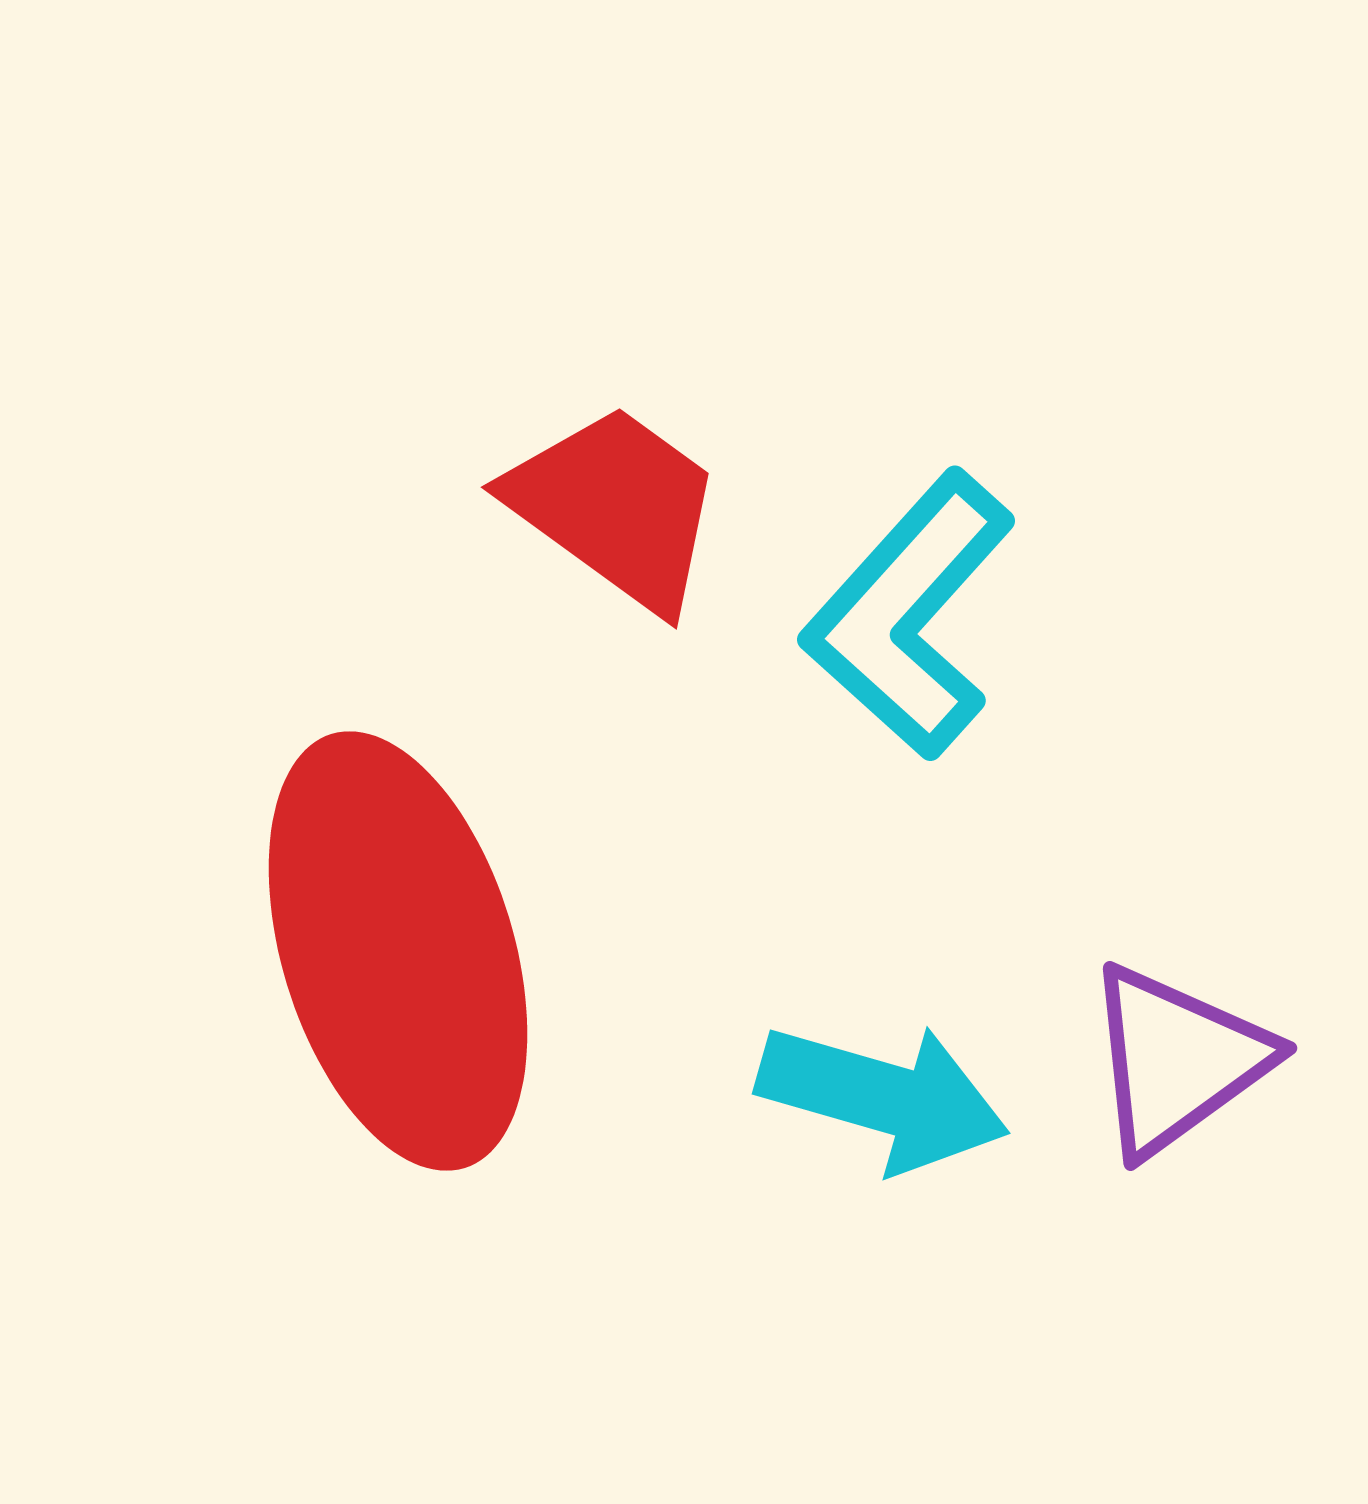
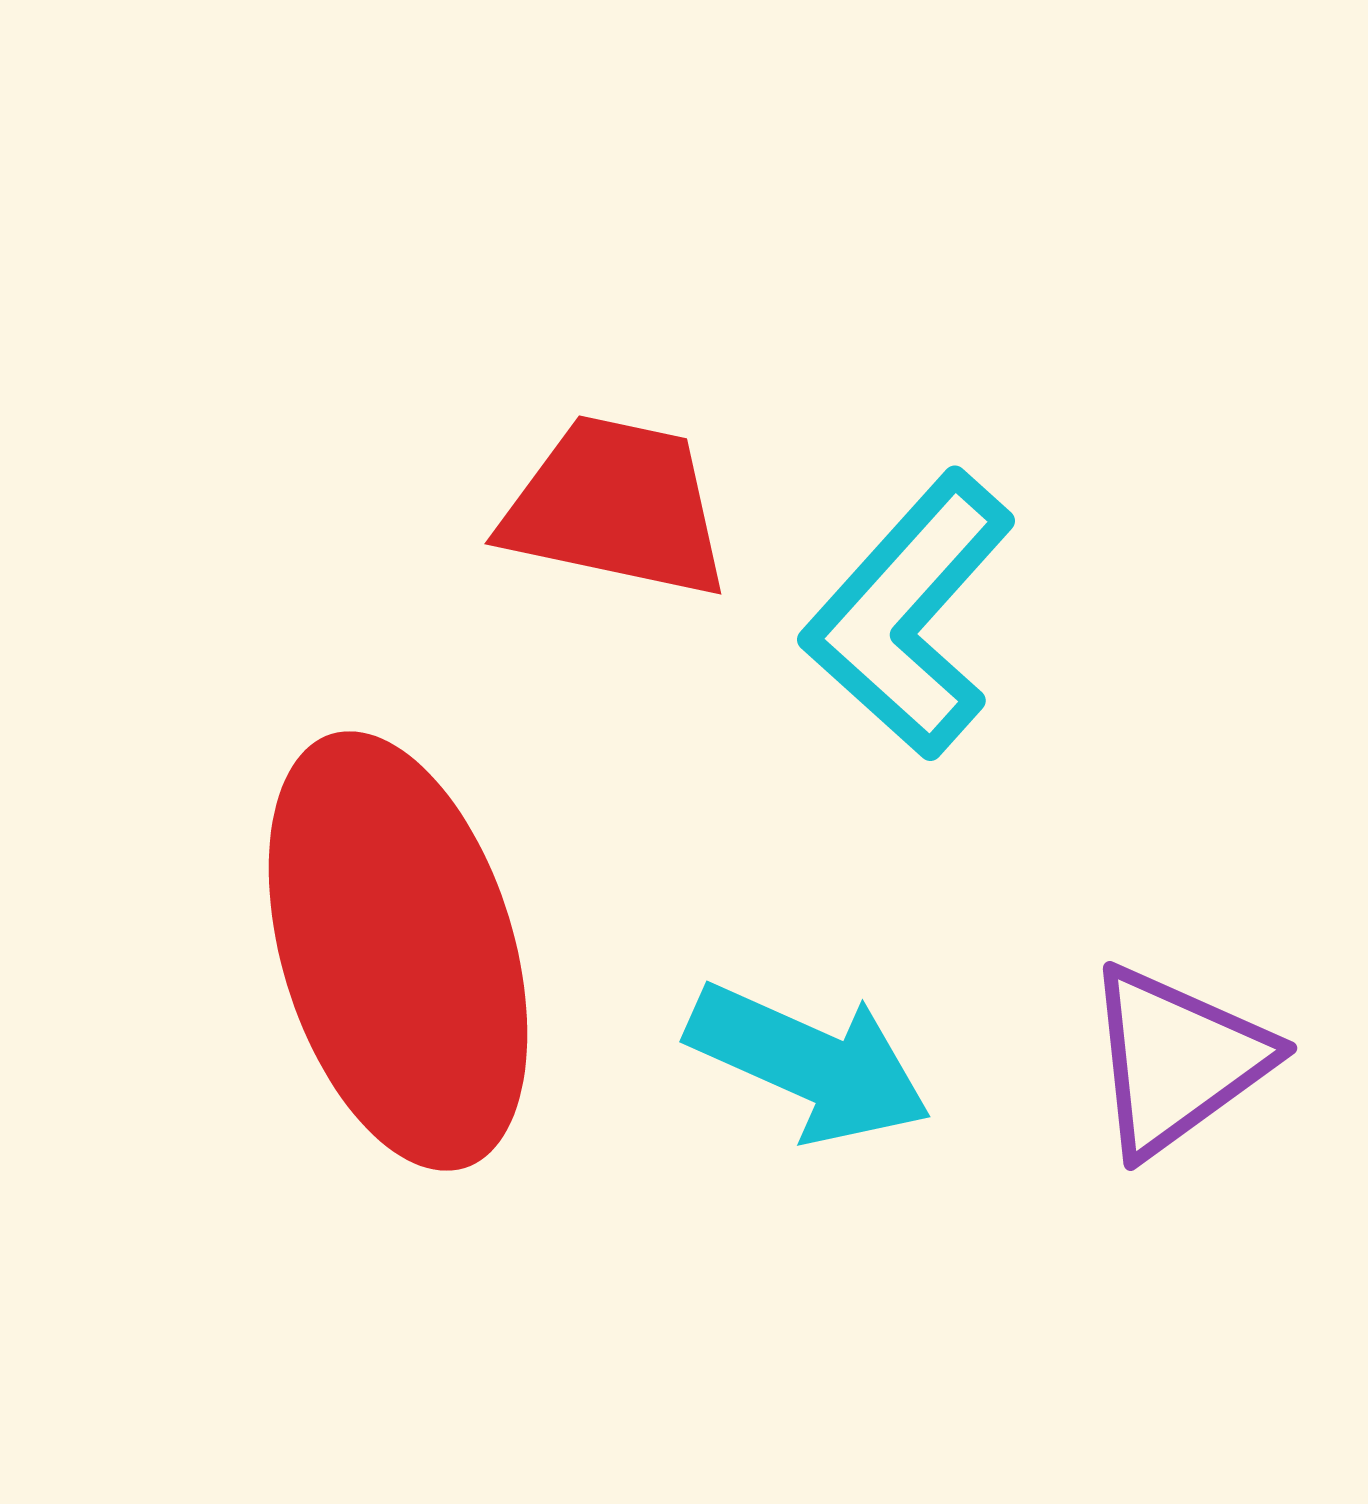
red trapezoid: rotated 24 degrees counterclockwise
cyan arrow: moved 74 px left, 34 px up; rotated 8 degrees clockwise
